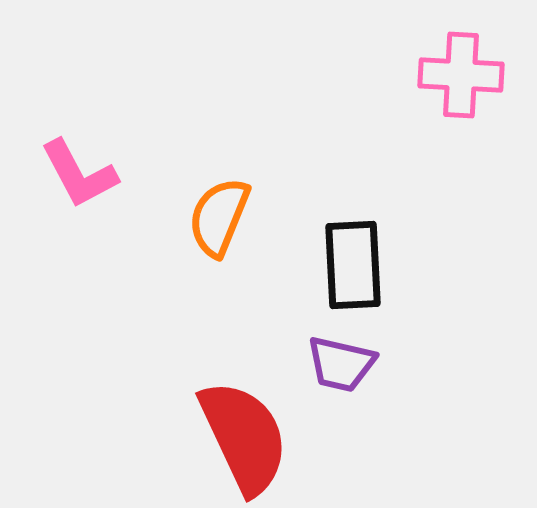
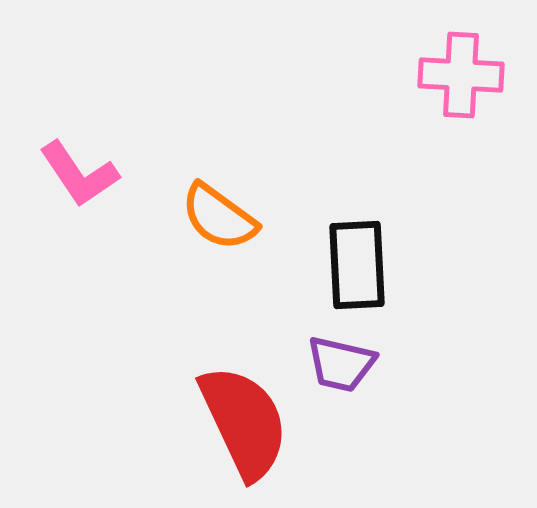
pink L-shape: rotated 6 degrees counterclockwise
orange semicircle: rotated 76 degrees counterclockwise
black rectangle: moved 4 px right
red semicircle: moved 15 px up
